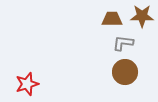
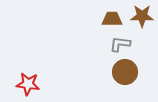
gray L-shape: moved 3 px left, 1 px down
red star: moved 1 px right; rotated 25 degrees clockwise
